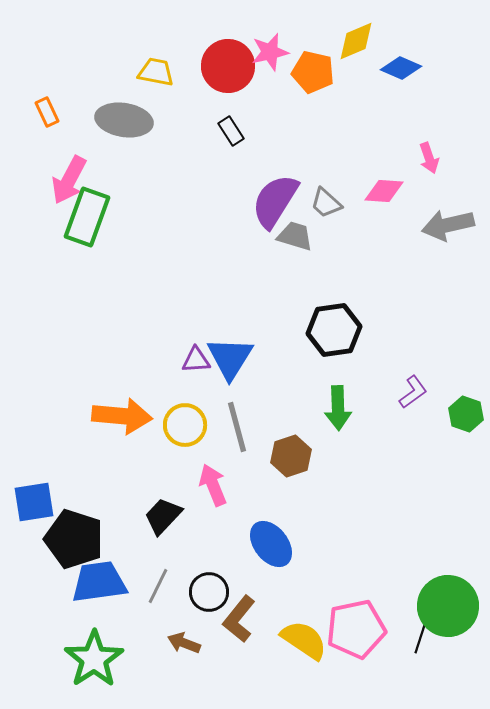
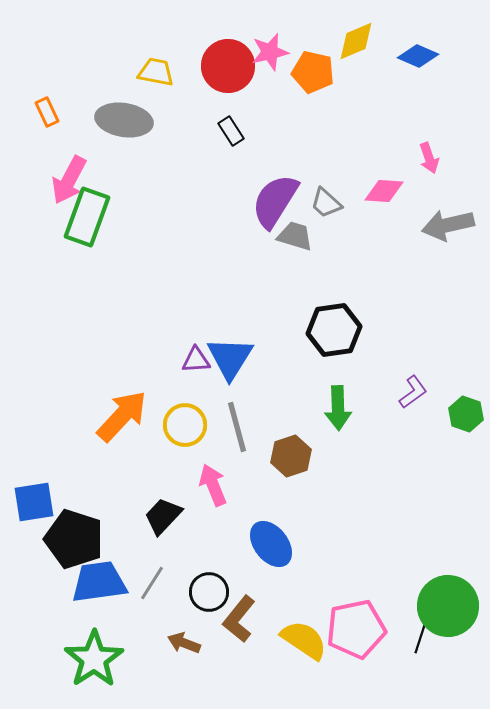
blue diamond at (401, 68): moved 17 px right, 12 px up
orange arrow at (122, 416): rotated 52 degrees counterclockwise
gray line at (158, 586): moved 6 px left, 3 px up; rotated 6 degrees clockwise
